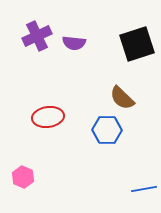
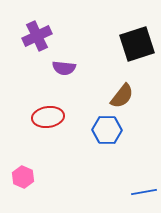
purple semicircle: moved 10 px left, 25 px down
brown semicircle: moved 2 px up; rotated 96 degrees counterclockwise
blue line: moved 3 px down
